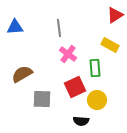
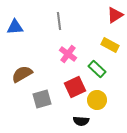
gray line: moved 7 px up
green rectangle: moved 2 px right, 1 px down; rotated 42 degrees counterclockwise
gray square: rotated 18 degrees counterclockwise
